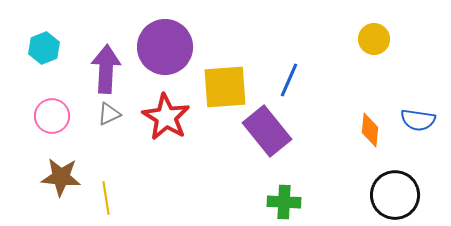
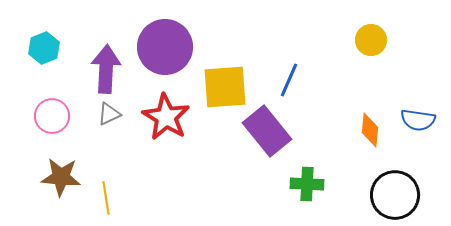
yellow circle: moved 3 px left, 1 px down
green cross: moved 23 px right, 18 px up
